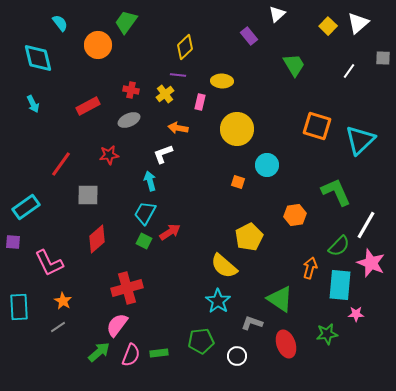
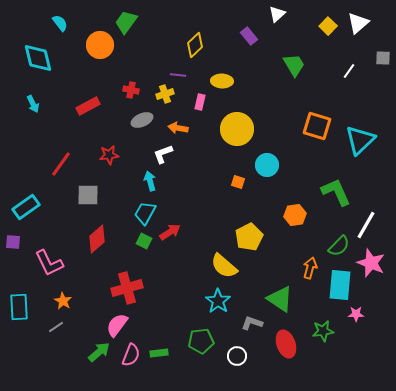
orange circle at (98, 45): moved 2 px right
yellow diamond at (185, 47): moved 10 px right, 2 px up
yellow cross at (165, 94): rotated 18 degrees clockwise
gray ellipse at (129, 120): moved 13 px right
gray line at (58, 327): moved 2 px left
green star at (327, 334): moved 4 px left, 3 px up
